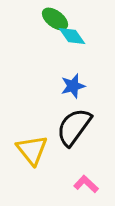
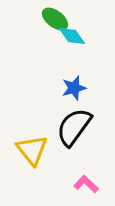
blue star: moved 1 px right, 2 px down
